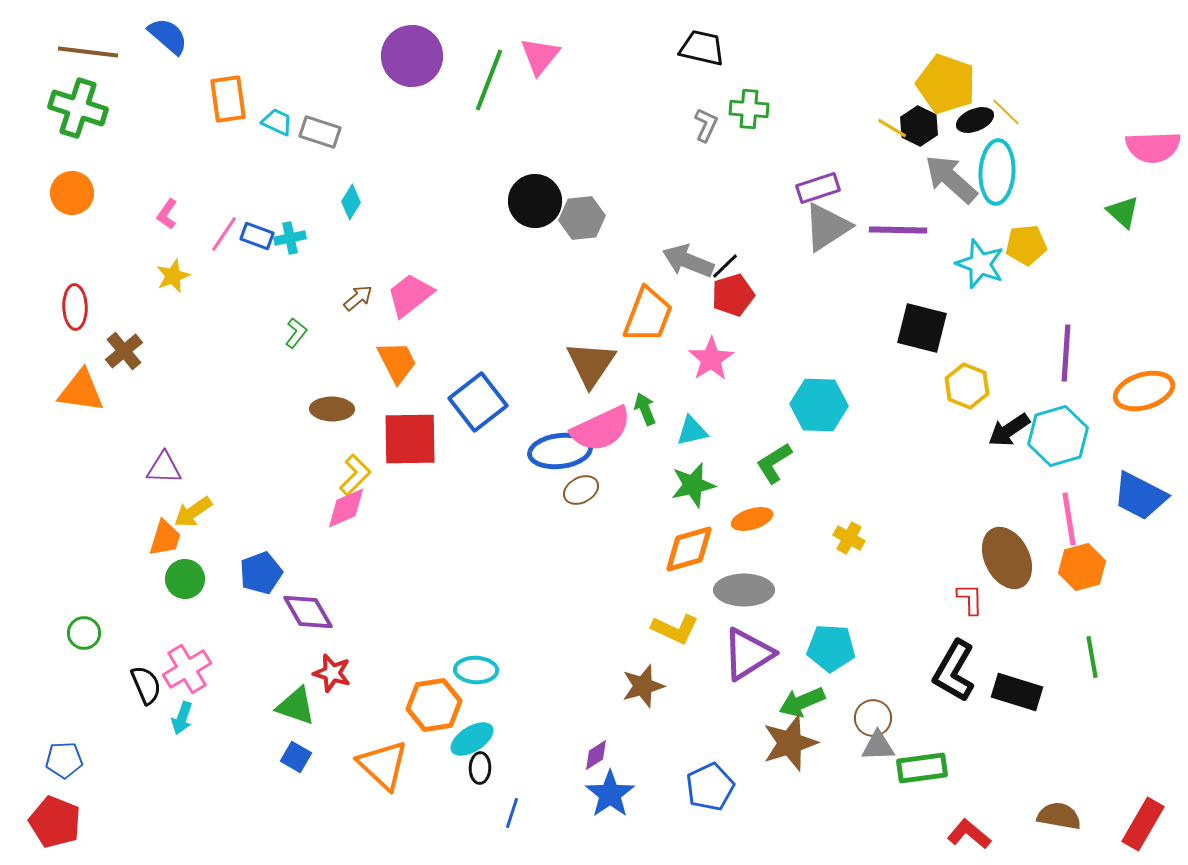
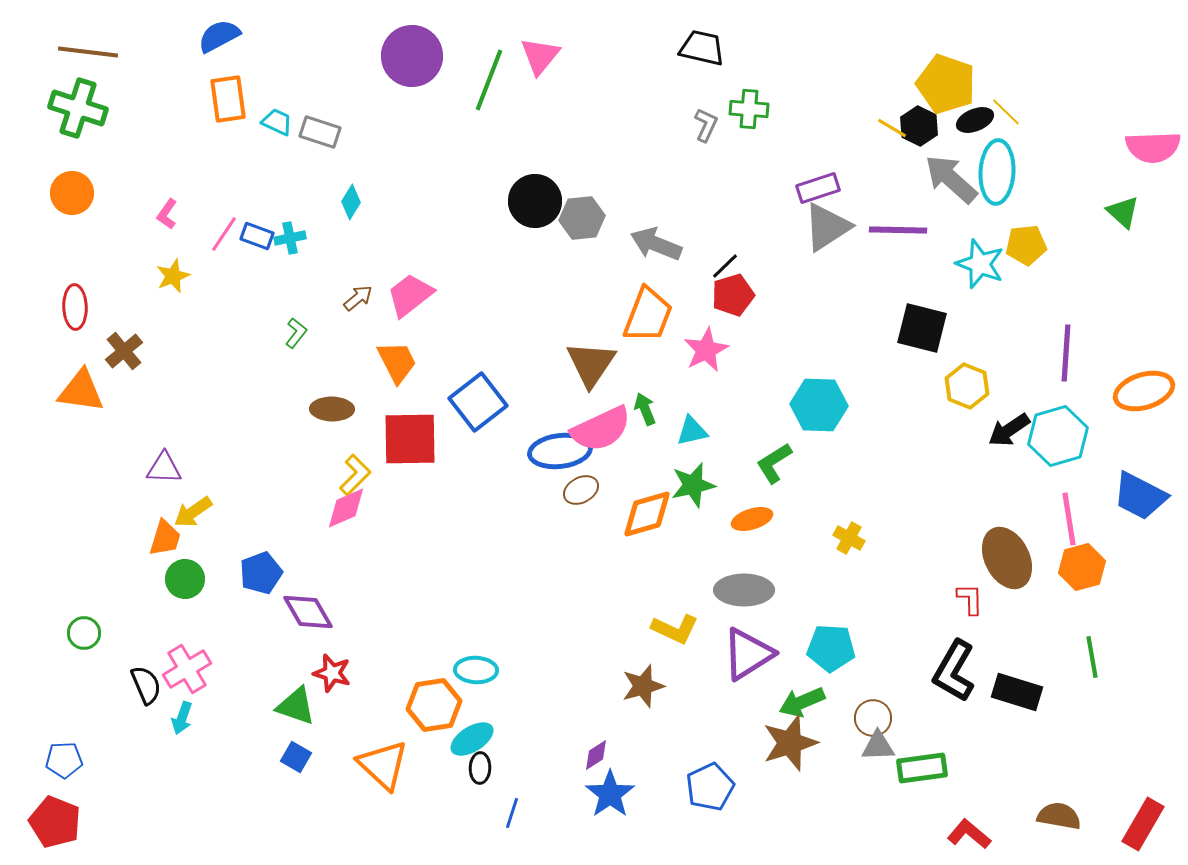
blue semicircle at (168, 36): moved 51 px right; rotated 69 degrees counterclockwise
gray arrow at (688, 261): moved 32 px left, 17 px up
pink star at (711, 359): moved 5 px left, 9 px up; rotated 6 degrees clockwise
orange diamond at (689, 549): moved 42 px left, 35 px up
